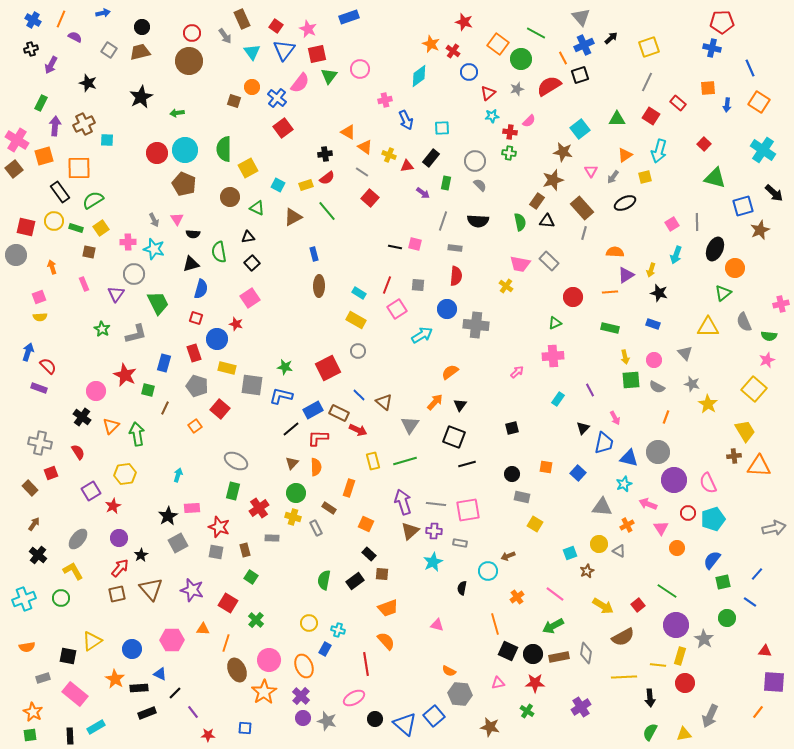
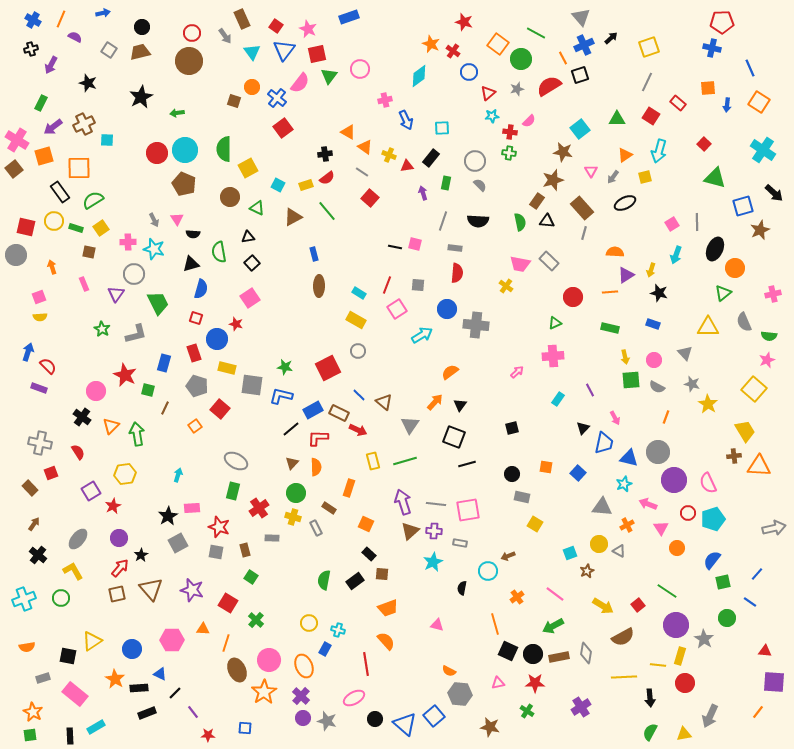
purple arrow at (55, 126): moved 2 px left, 1 px down; rotated 132 degrees counterclockwise
purple arrow at (423, 193): rotated 144 degrees counterclockwise
red semicircle at (456, 276): moved 1 px right, 3 px up
pink cross at (781, 304): moved 8 px left, 10 px up
